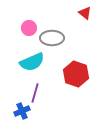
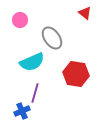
pink circle: moved 9 px left, 8 px up
gray ellipse: rotated 55 degrees clockwise
red hexagon: rotated 10 degrees counterclockwise
